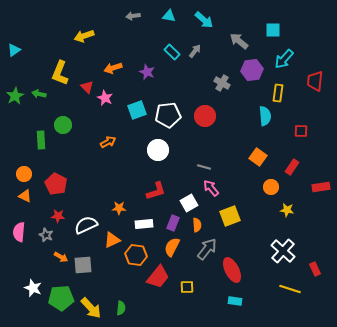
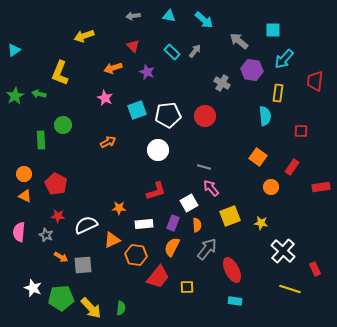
purple hexagon at (252, 70): rotated 15 degrees clockwise
red triangle at (87, 87): moved 46 px right, 41 px up
yellow star at (287, 210): moved 26 px left, 13 px down
